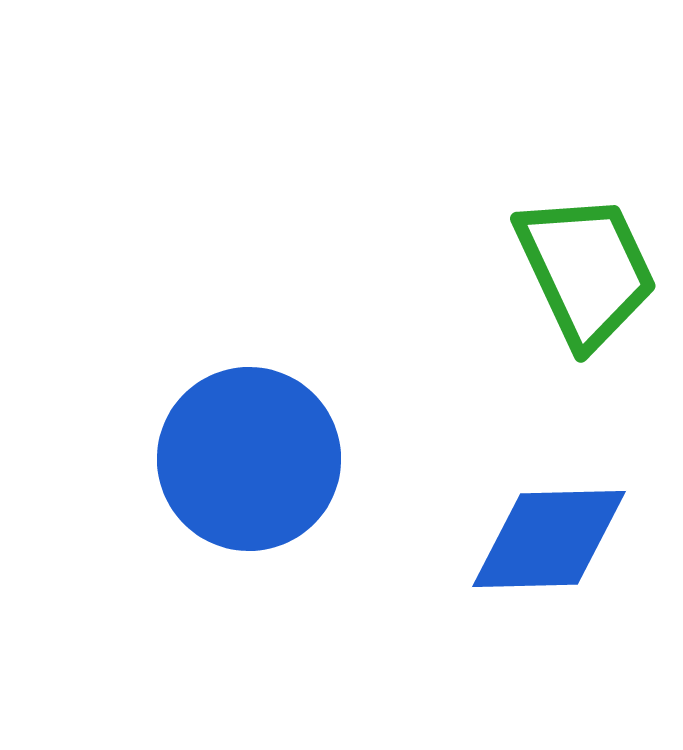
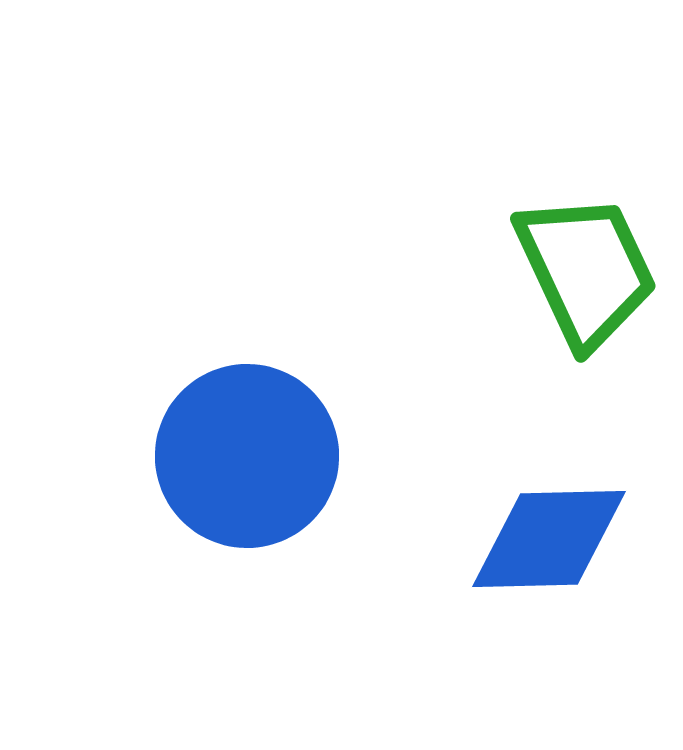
blue circle: moved 2 px left, 3 px up
